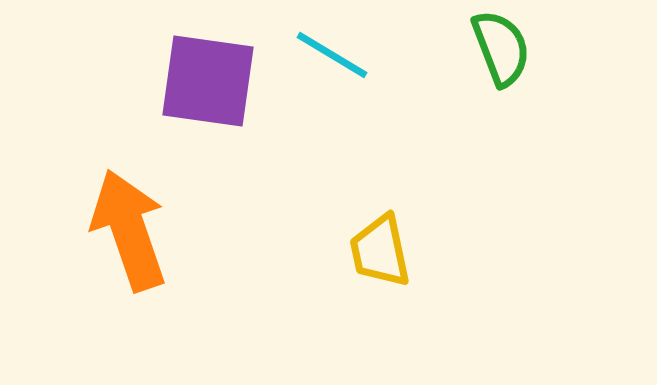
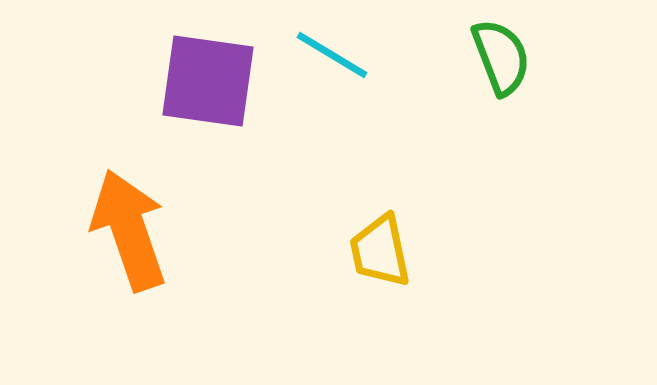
green semicircle: moved 9 px down
